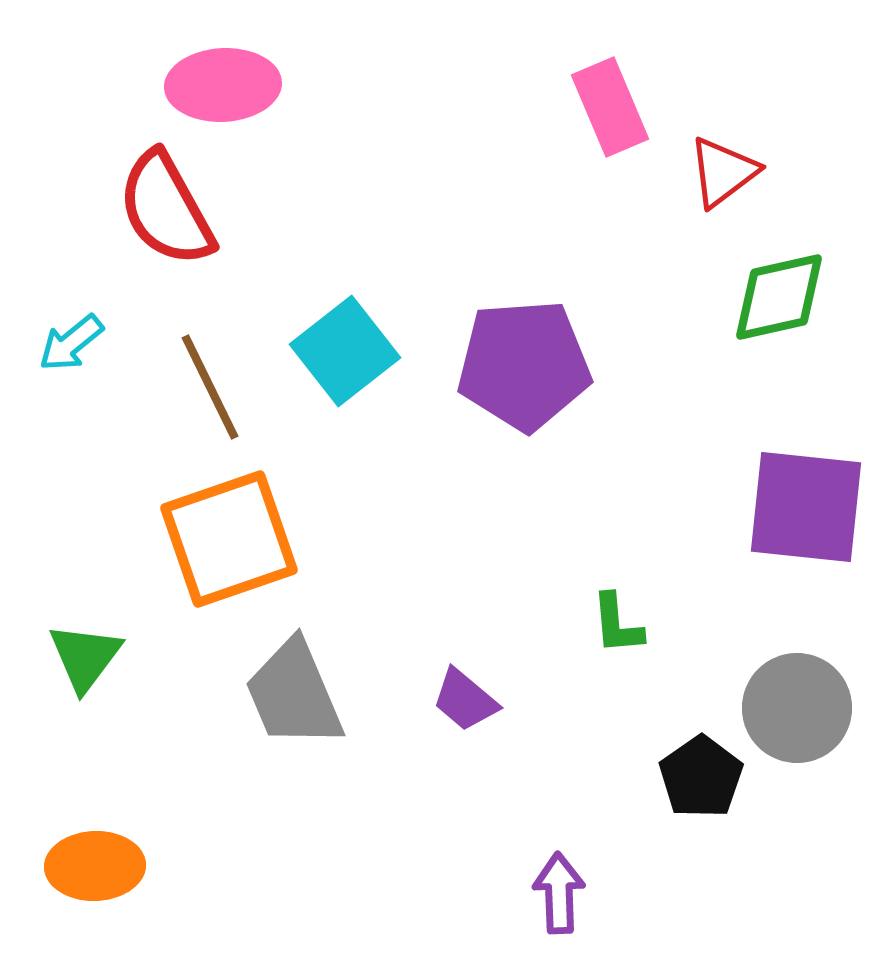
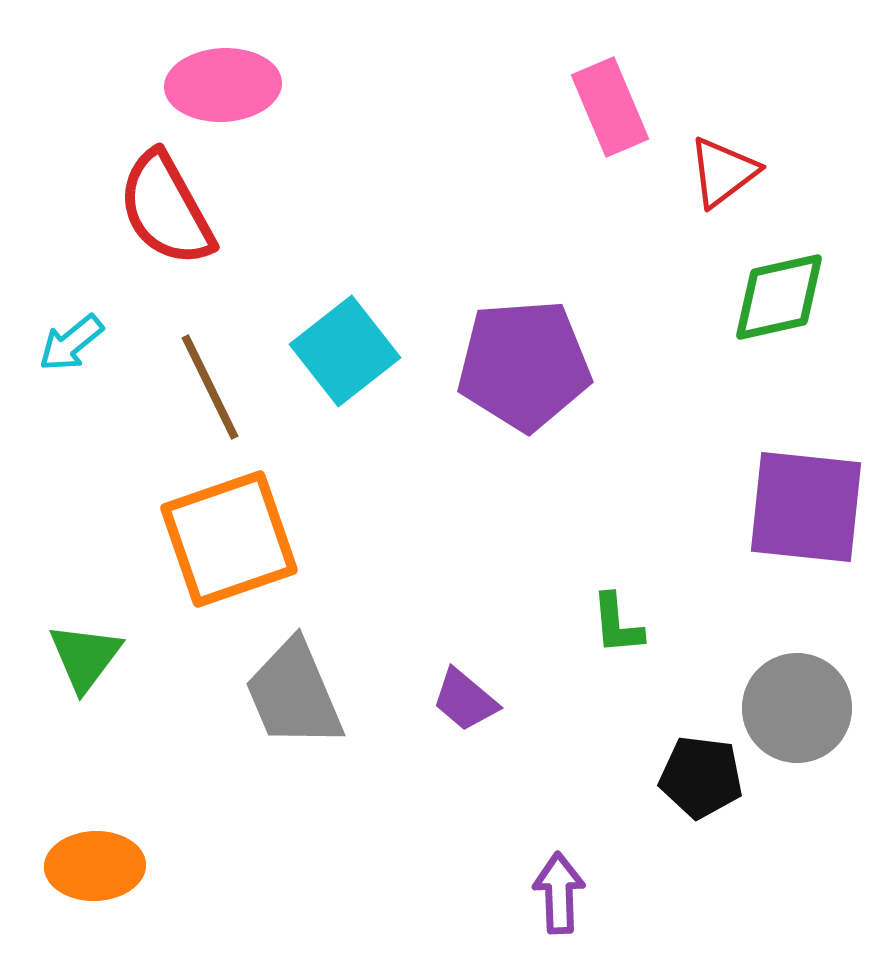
black pentagon: rotated 30 degrees counterclockwise
